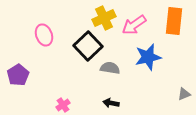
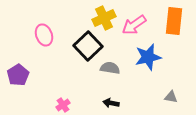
gray triangle: moved 13 px left, 3 px down; rotated 32 degrees clockwise
